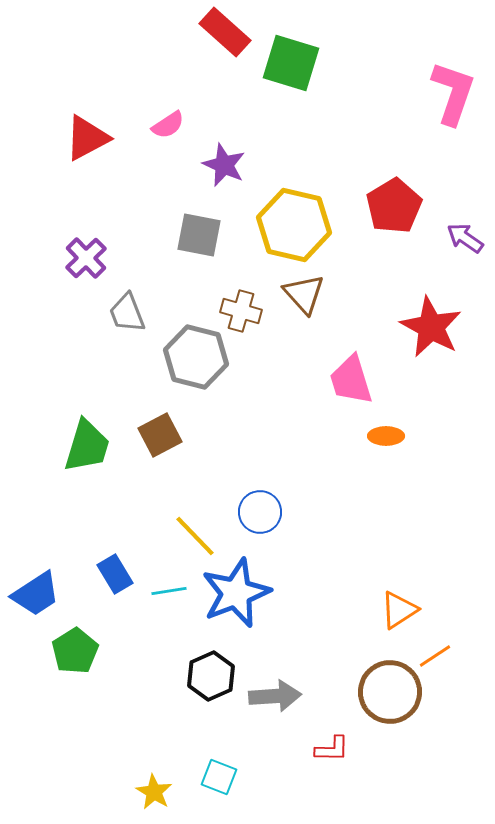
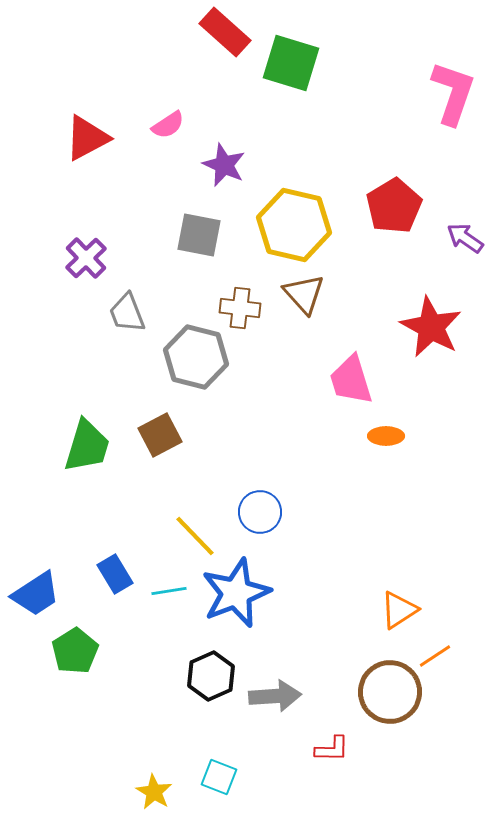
brown cross: moved 1 px left, 3 px up; rotated 9 degrees counterclockwise
